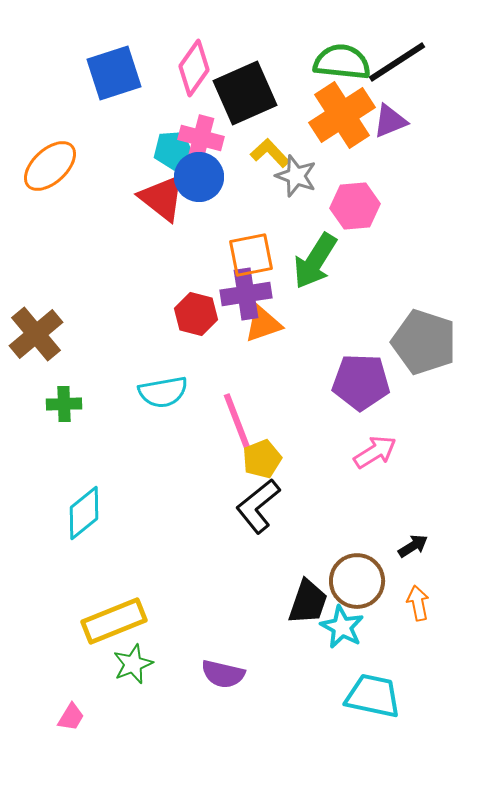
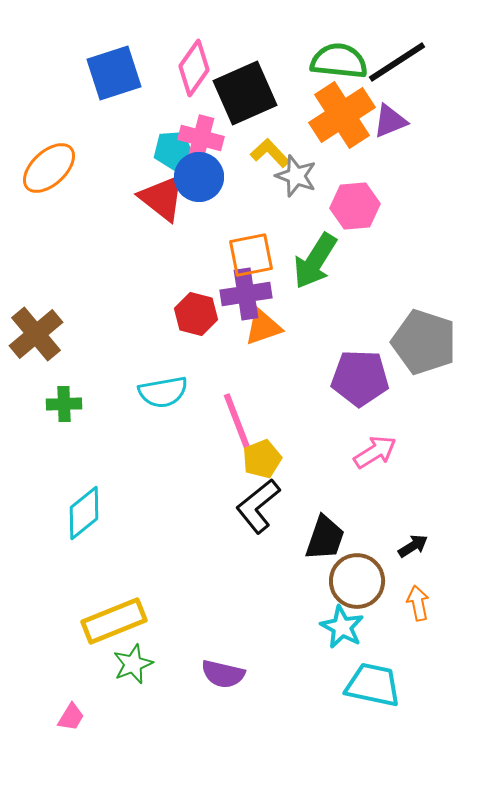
green semicircle: moved 3 px left, 1 px up
orange ellipse: moved 1 px left, 2 px down
orange triangle: moved 3 px down
purple pentagon: moved 1 px left, 4 px up
black trapezoid: moved 17 px right, 64 px up
cyan trapezoid: moved 11 px up
